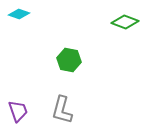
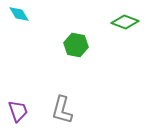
cyan diamond: rotated 40 degrees clockwise
green hexagon: moved 7 px right, 15 px up
